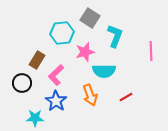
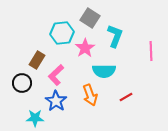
pink star: moved 4 px up; rotated 18 degrees counterclockwise
